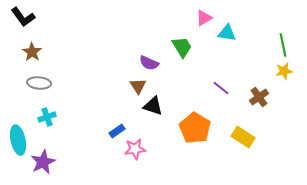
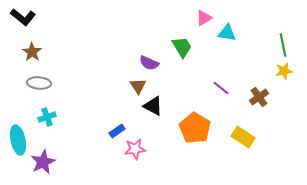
black L-shape: rotated 15 degrees counterclockwise
black triangle: rotated 10 degrees clockwise
